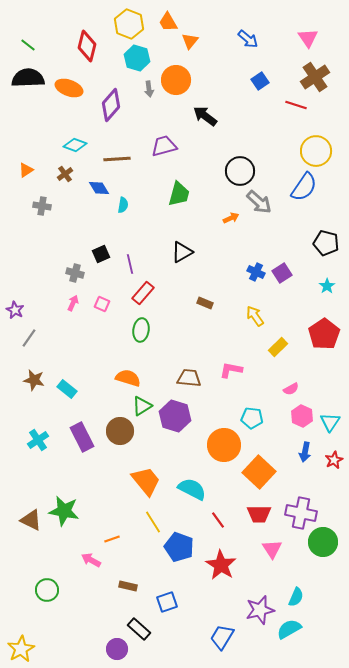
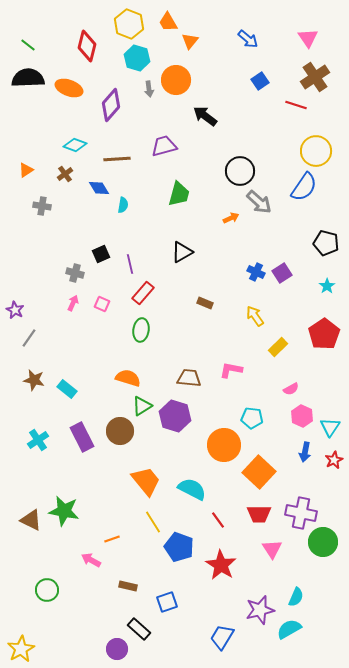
cyan triangle at (330, 422): moved 5 px down
